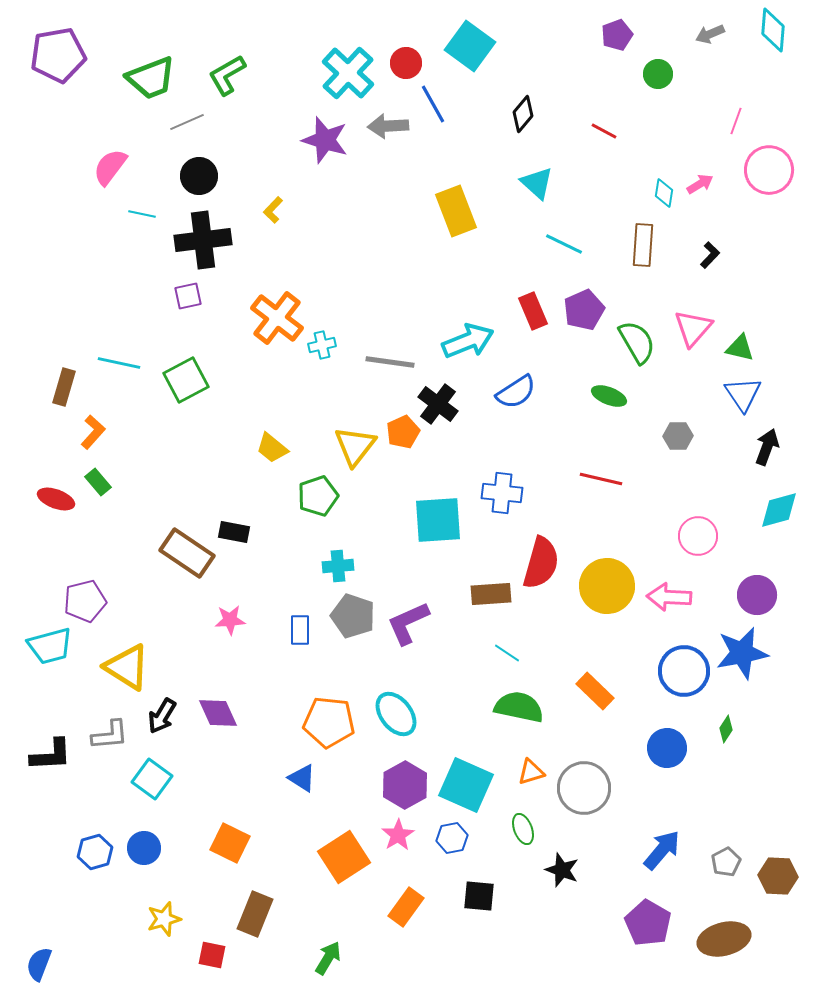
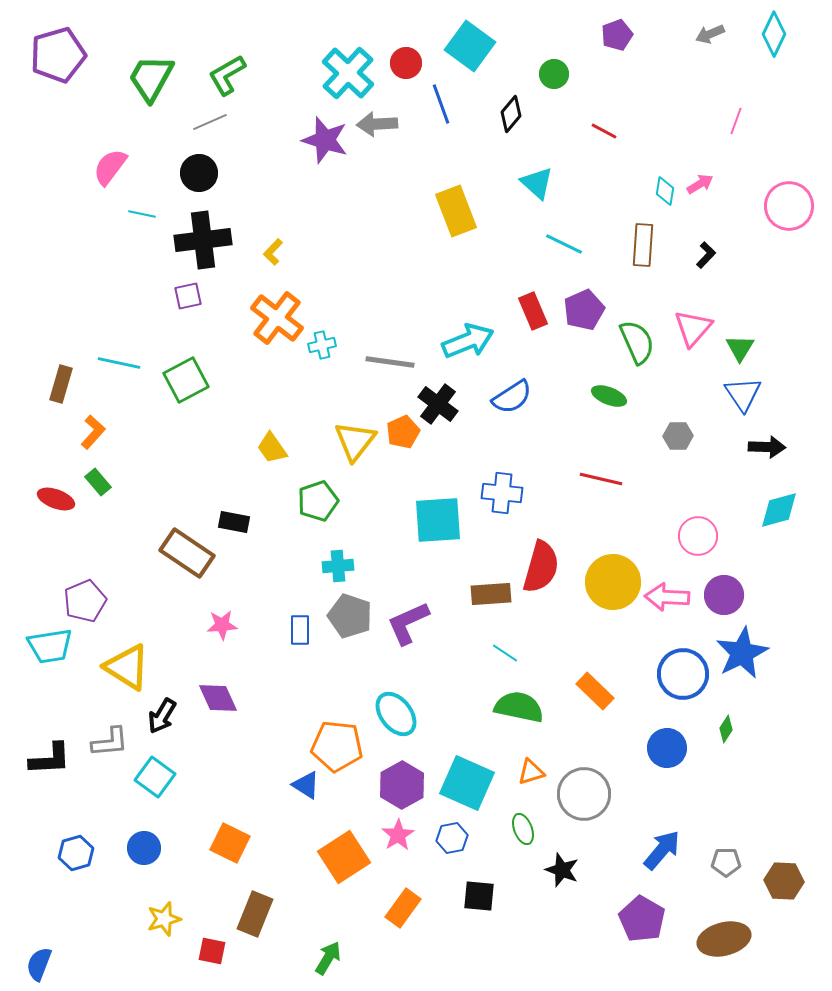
cyan diamond at (773, 30): moved 1 px right, 4 px down; rotated 21 degrees clockwise
purple pentagon at (58, 55): rotated 6 degrees counterclockwise
green circle at (658, 74): moved 104 px left
green trapezoid at (151, 78): rotated 140 degrees clockwise
blue line at (433, 104): moved 8 px right; rotated 9 degrees clockwise
black diamond at (523, 114): moved 12 px left
gray line at (187, 122): moved 23 px right
gray arrow at (388, 126): moved 11 px left, 2 px up
pink circle at (769, 170): moved 20 px right, 36 px down
black circle at (199, 176): moved 3 px up
cyan diamond at (664, 193): moved 1 px right, 2 px up
yellow L-shape at (273, 210): moved 42 px down
black L-shape at (710, 255): moved 4 px left
green semicircle at (637, 342): rotated 6 degrees clockwise
green triangle at (740, 348): rotated 48 degrees clockwise
brown rectangle at (64, 387): moved 3 px left, 3 px up
blue semicircle at (516, 392): moved 4 px left, 5 px down
yellow triangle at (355, 446): moved 5 px up
black arrow at (767, 447): rotated 72 degrees clockwise
yellow trapezoid at (272, 448): rotated 16 degrees clockwise
green pentagon at (318, 496): moved 5 px down
black rectangle at (234, 532): moved 10 px up
red semicircle at (541, 563): moved 4 px down
yellow circle at (607, 586): moved 6 px right, 4 px up
purple circle at (757, 595): moved 33 px left
pink arrow at (669, 597): moved 2 px left
purple pentagon at (85, 601): rotated 9 degrees counterclockwise
gray pentagon at (353, 616): moved 3 px left
pink star at (230, 620): moved 8 px left, 5 px down
cyan trapezoid at (50, 646): rotated 6 degrees clockwise
cyan line at (507, 653): moved 2 px left
blue star at (742, 653): rotated 16 degrees counterclockwise
blue circle at (684, 671): moved 1 px left, 3 px down
purple diamond at (218, 713): moved 15 px up
orange pentagon at (329, 722): moved 8 px right, 24 px down
gray L-shape at (110, 735): moved 7 px down
black L-shape at (51, 755): moved 1 px left, 4 px down
blue triangle at (302, 778): moved 4 px right, 7 px down
cyan square at (152, 779): moved 3 px right, 2 px up
purple hexagon at (405, 785): moved 3 px left
cyan square at (466, 785): moved 1 px right, 2 px up
gray circle at (584, 788): moved 6 px down
blue hexagon at (95, 852): moved 19 px left, 1 px down
gray pentagon at (726, 862): rotated 28 degrees clockwise
brown hexagon at (778, 876): moved 6 px right, 5 px down
orange rectangle at (406, 907): moved 3 px left, 1 px down
purple pentagon at (648, 923): moved 6 px left, 4 px up
red square at (212, 955): moved 4 px up
